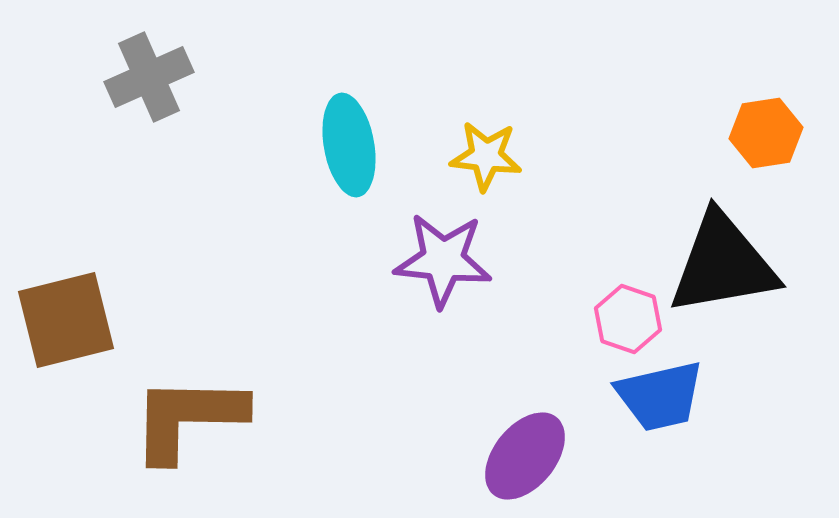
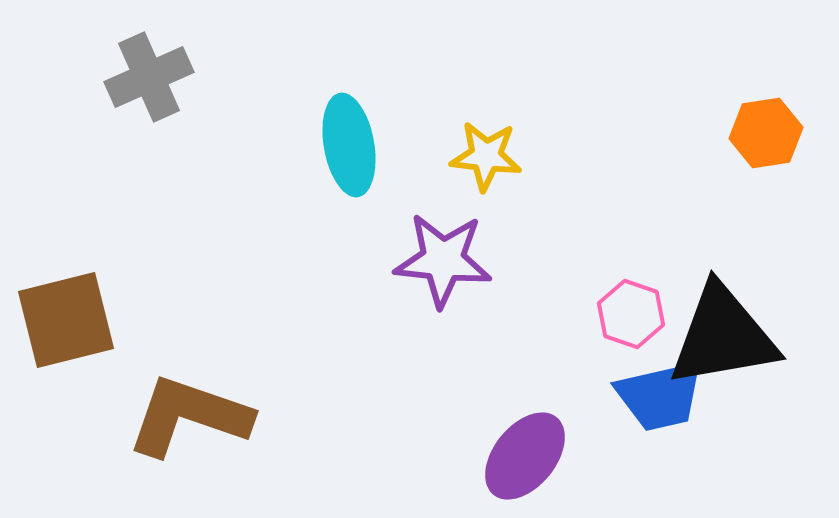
black triangle: moved 72 px down
pink hexagon: moved 3 px right, 5 px up
brown L-shape: moved 1 px right, 2 px up; rotated 18 degrees clockwise
